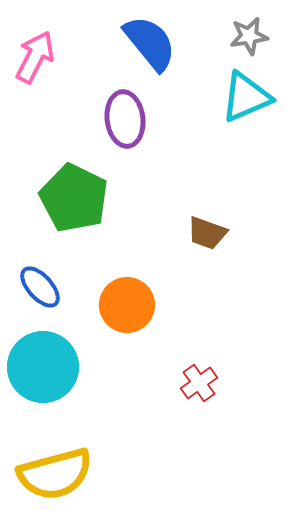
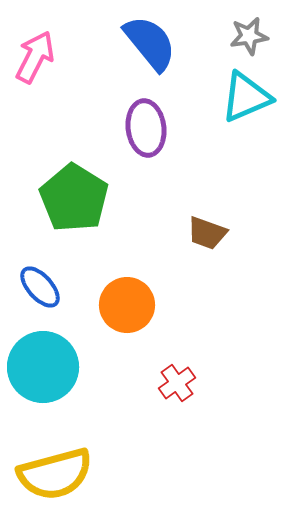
purple ellipse: moved 21 px right, 9 px down
green pentagon: rotated 6 degrees clockwise
red cross: moved 22 px left
